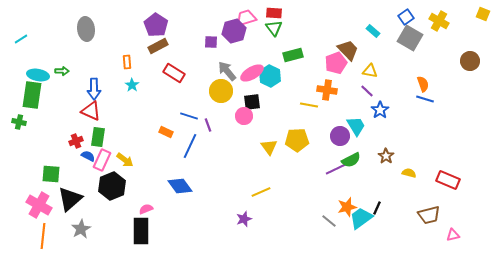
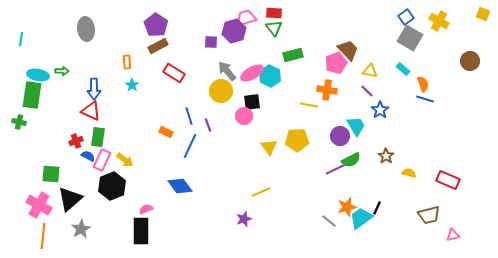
cyan rectangle at (373, 31): moved 30 px right, 38 px down
cyan line at (21, 39): rotated 48 degrees counterclockwise
blue line at (189, 116): rotated 54 degrees clockwise
